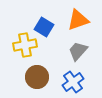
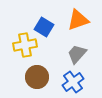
gray trapezoid: moved 1 px left, 3 px down
